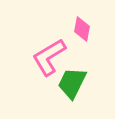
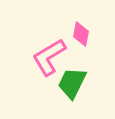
pink diamond: moved 1 px left, 5 px down
